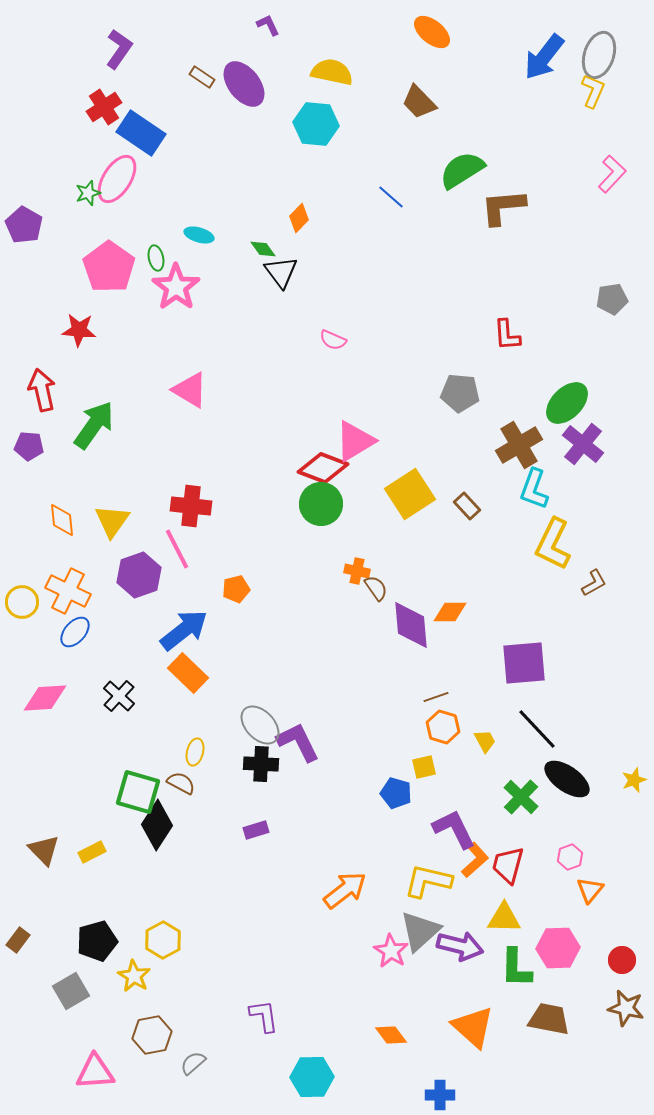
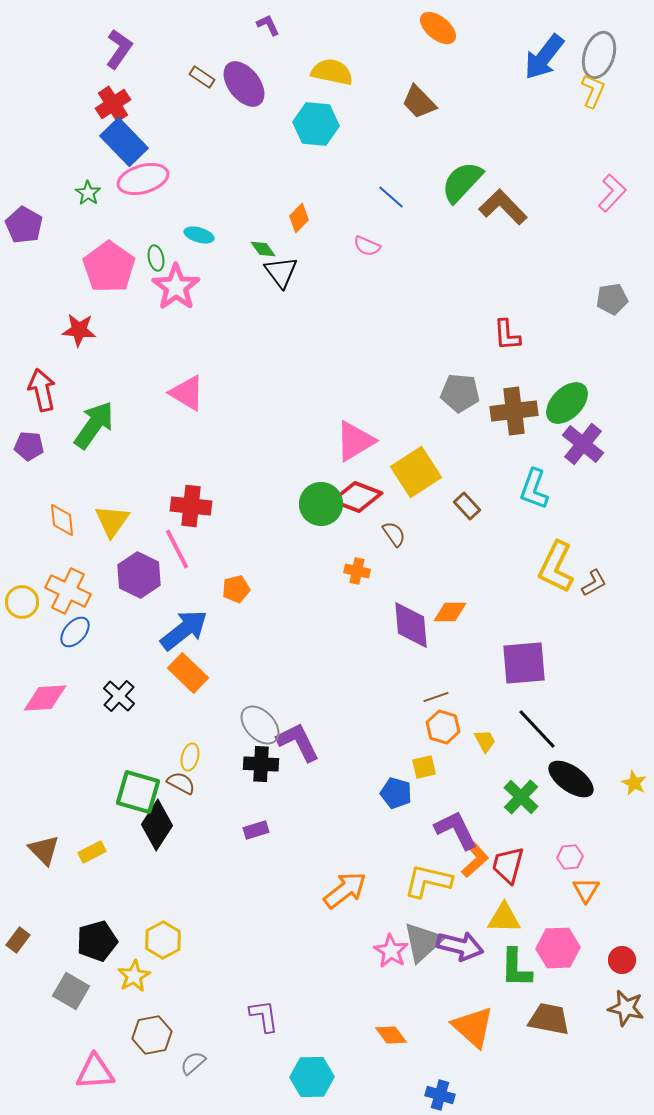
orange ellipse at (432, 32): moved 6 px right, 4 px up
red cross at (104, 107): moved 9 px right, 3 px up
blue rectangle at (141, 133): moved 17 px left, 9 px down; rotated 12 degrees clockwise
green semicircle at (462, 170): moved 12 px down; rotated 15 degrees counterclockwise
pink L-shape at (612, 174): moved 19 px down
pink ellipse at (117, 179): moved 26 px right; rotated 42 degrees clockwise
green star at (88, 193): rotated 20 degrees counterclockwise
brown L-shape at (503, 207): rotated 51 degrees clockwise
pink semicircle at (333, 340): moved 34 px right, 94 px up
pink triangle at (190, 390): moved 3 px left, 3 px down
brown cross at (519, 445): moved 5 px left, 34 px up; rotated 24 degrees clockwise
red diamond at (323, 468): moved 34 px right, 29 px down
yellow square at (410, 494): moved 6 px right, 22 px up
yellow L-shape at (553, 544): moved 3 px right, 23 px down
purple hexagon at (139, 575): rotated 15 degrees counterclockwise
brown semicircle at (376, 588): moved 18 px right, 54 px up
yellow ellipse at (195, 752): moved 5 px left, 5 px down
black ellipse at (567, 779): moved 4 px right
yellow star at (634, 780): moved 3 px down; rotated 25 degrees counterclockwise
purple L-shape at (454, 829): moved 2 px right, 1 px down
pink hexagon at (570, 857): rotated 15 degrees clockwise
orange triangle at (590, 890): moved 4 px left; rotated 8 degrees counterclockwise
gray triangle at (420, 931): moved 3 px right, 11 px down
yellow star at (134, 976): rotated 12 degrees clockwise
gray square at (71, 991): rotated 30 degrees counterclockwise
blue cross at (440, 1095): rotated 16 degrees clockwise
